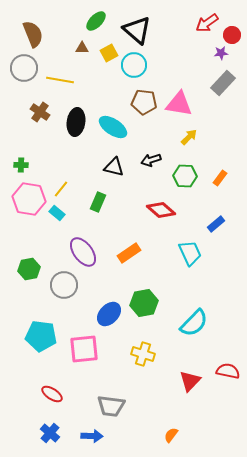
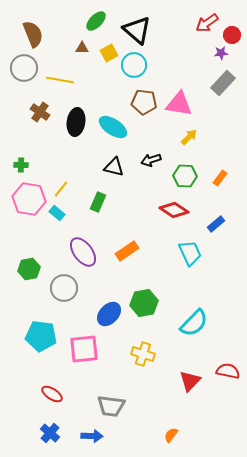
red diamond at (161, 210): moved 13 px right; rotated 8 degrees counterclockwise
orange rectangle at (129, 253): moved 2 px left, 2 px up
gray circle at (64, 285): moved 3 px down
